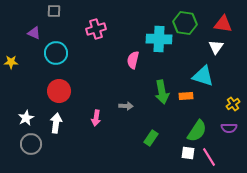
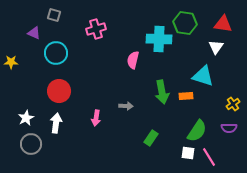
gray square: moved 4 px down; rotated 16 degrees clockwise
